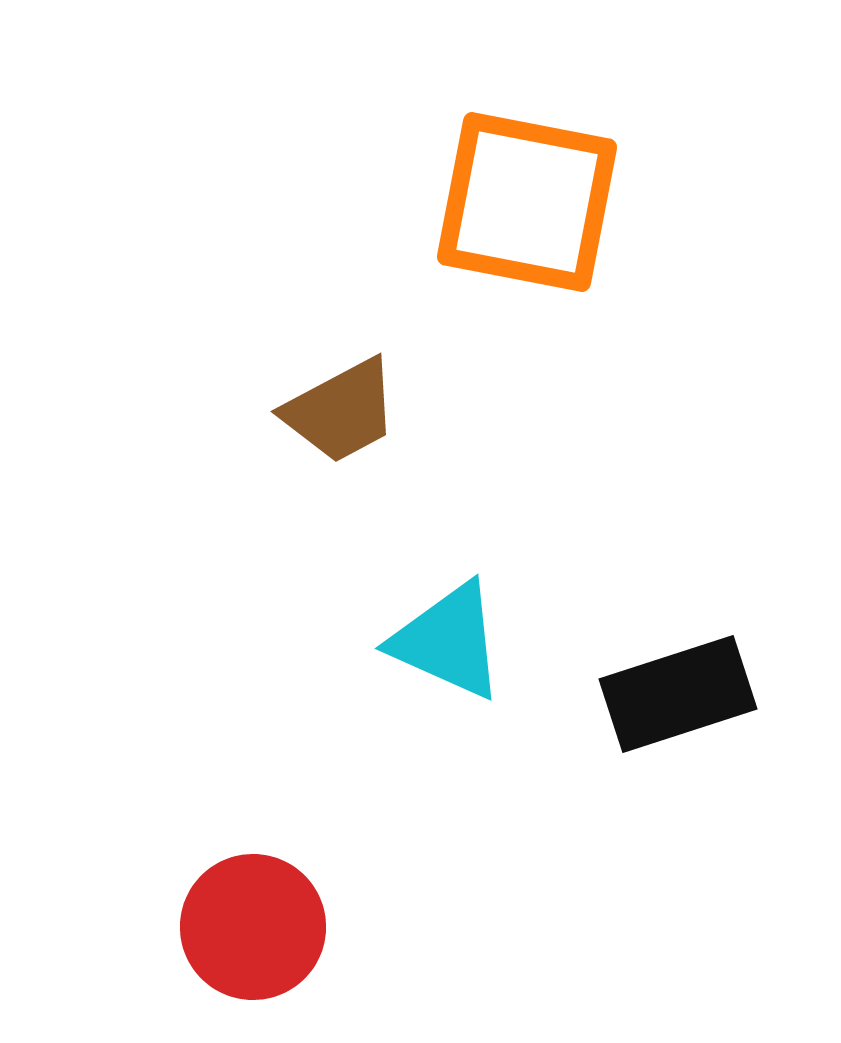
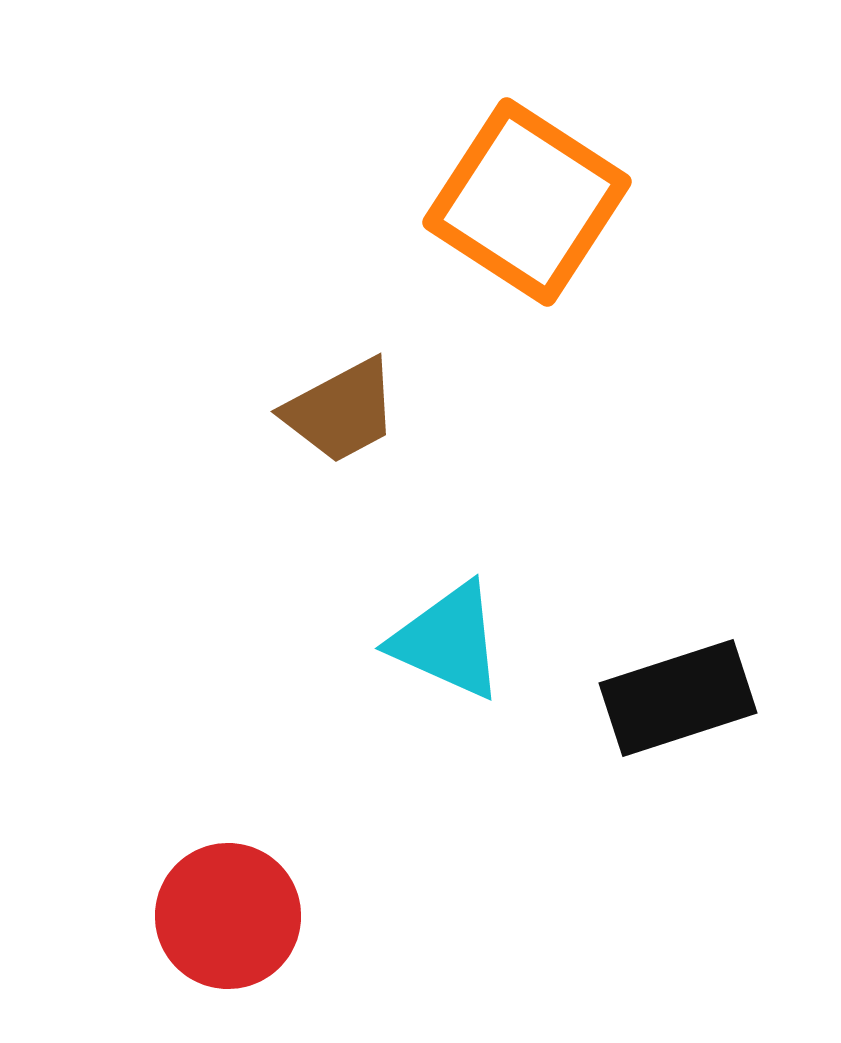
orange square: rotated 22 degrees clockwise
black rectangle: moved 4 px down
red circle: moved 25 px left, 11 px up
